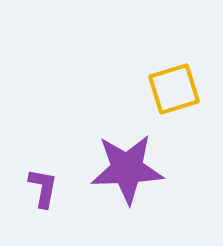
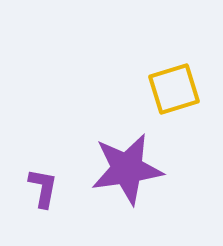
purple star: rotated 6 degrees counterclockwise
